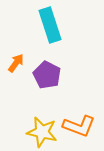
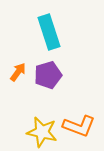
cyan rectangle: moved 1 px left, 7 px down
orange arrow: moved 2 px right, 9 px down
purple pentagon: moved 1 px right; rotated 28 degrees clockwise
